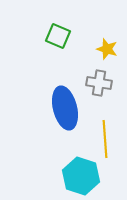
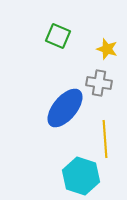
blue ellipse: rotated 54 degrees clockwise
